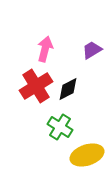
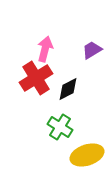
red cross: moved 8 px up
